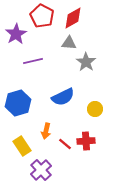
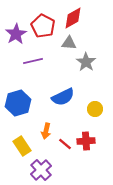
red pentagon: moved 1 px right, 10 px down
